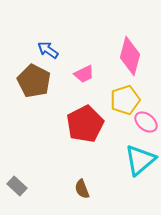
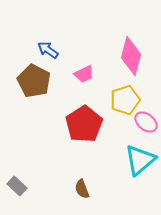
pink diamond: moved 1 px right
red pentagon: moved 1 px left; rotated 6 degrees counterclockwise
